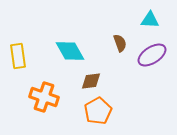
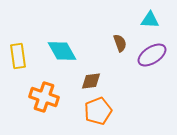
cyan diamond: moved 8 px left
orange pentagon: rotated 8 degrees clockwise
